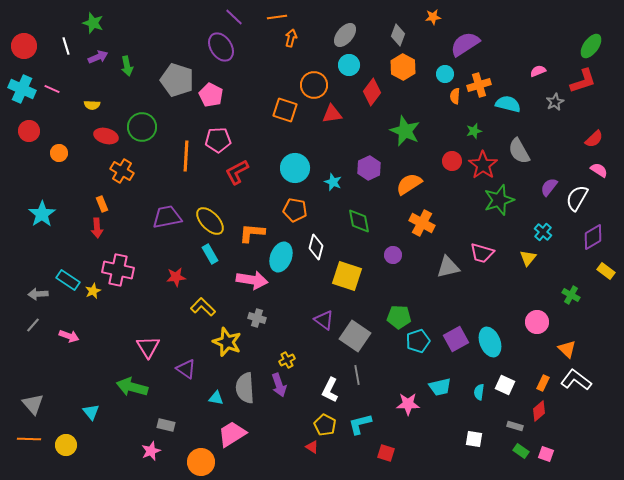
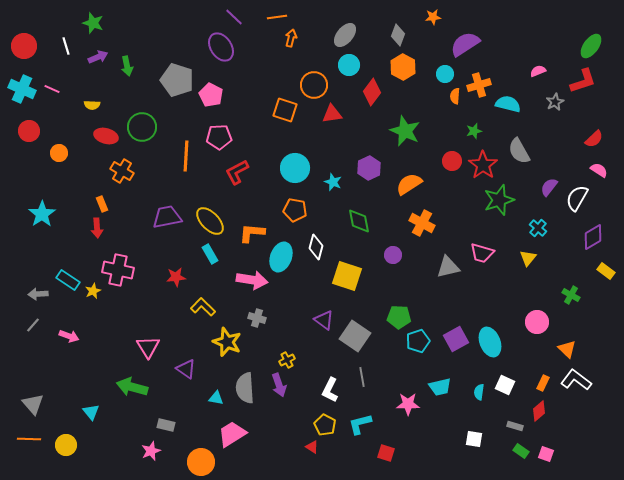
pink pentagon at (218, 140): moved 1 px right, 3 px up
cyan cross at (543, 232): moved 5 px left, 4 px up
gray line at (357, 375): moved 5 px right, 2 px down
